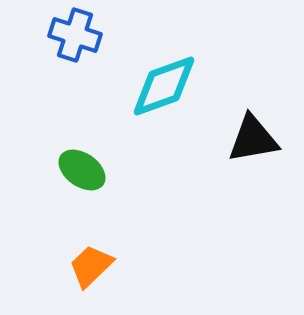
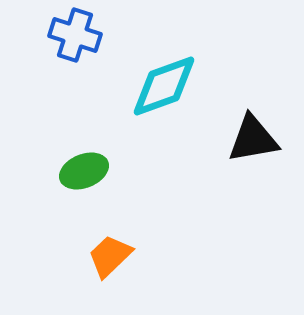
green ellipse: moved 2 px right, 1 px down; rotated 57 degrees counterclockwise
orange trapezoid: moved 19 px right, 10 px up
